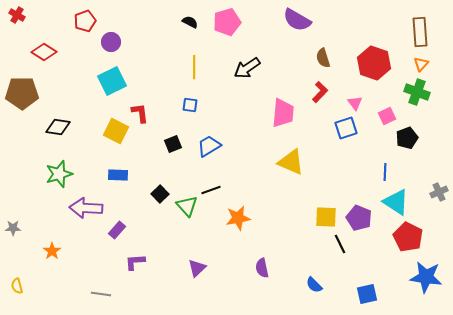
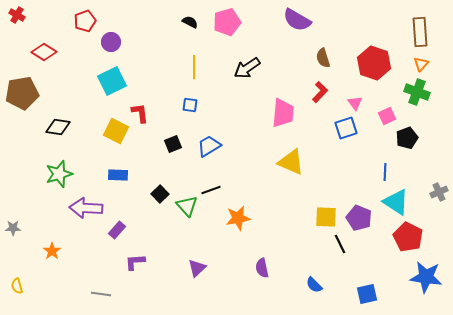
brown pentagon at (22, 93): rotated 8 degrees counterclockwise
